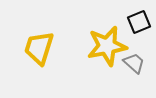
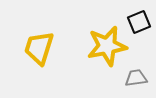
gray trapezoid: moved 2 px right, 15 px down; rotated 50 degrees counterclockwise
